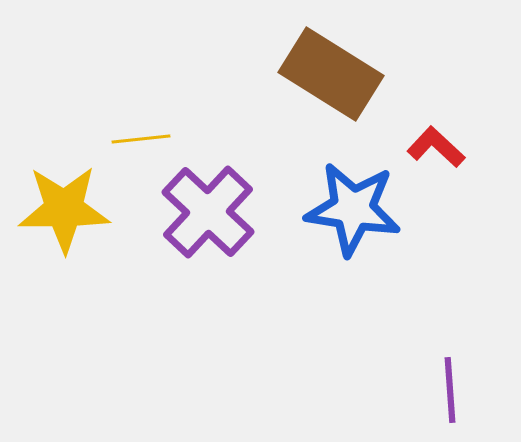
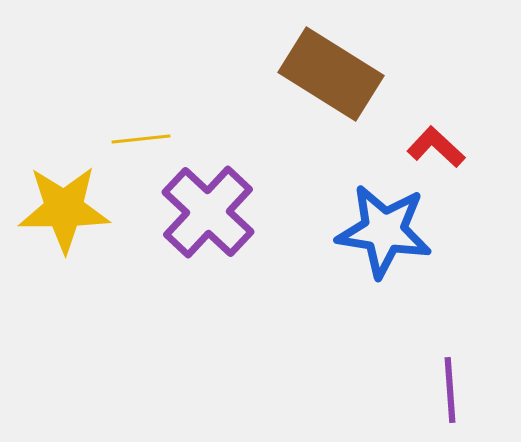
blue star: moved 31 px right, 22 px down
